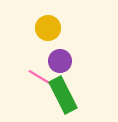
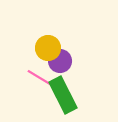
yellow circle: moved 20 px down
pink line: moved 1 px left
